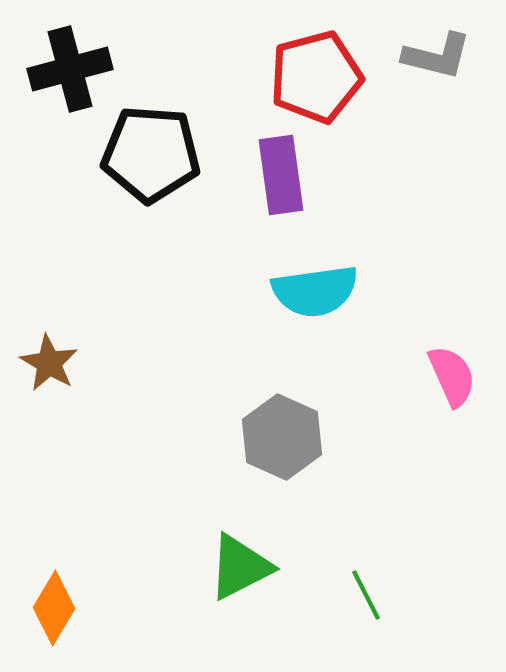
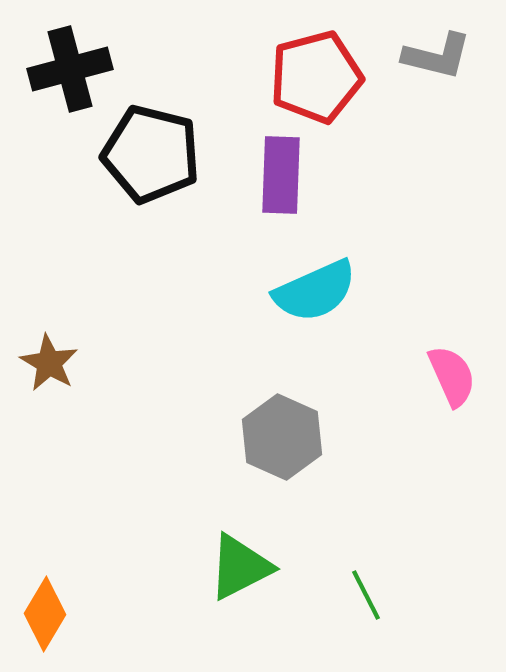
black pentagon: rotated 10 degrees clockwise
purple rectangle: rotated 10 degrees clockwise
cyan semicircle: rotated 16 degrees counterclockwise
orange diamond: moved 9 px left, 6 px down
